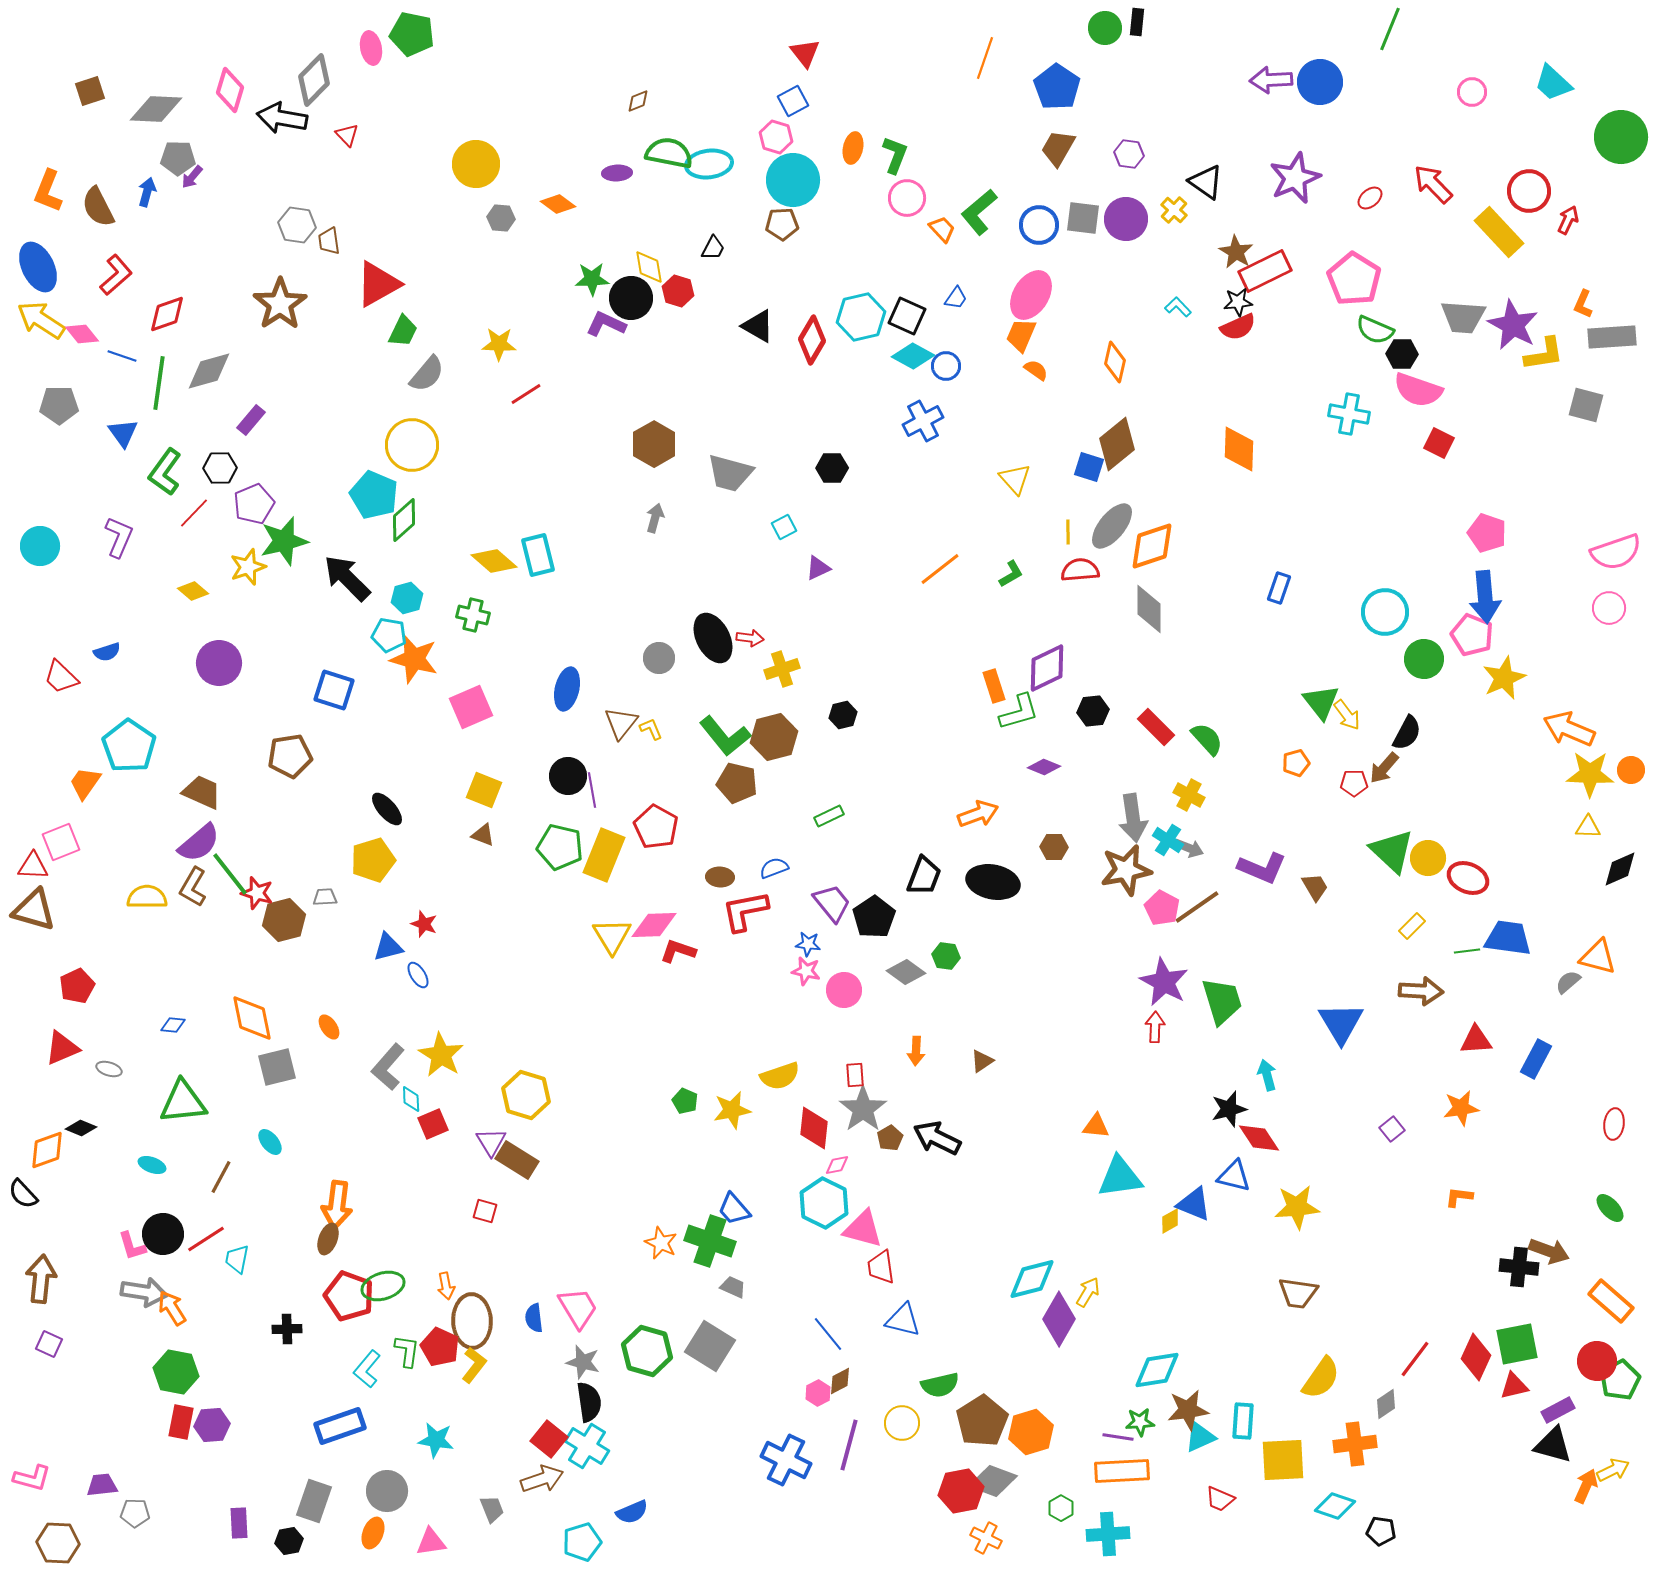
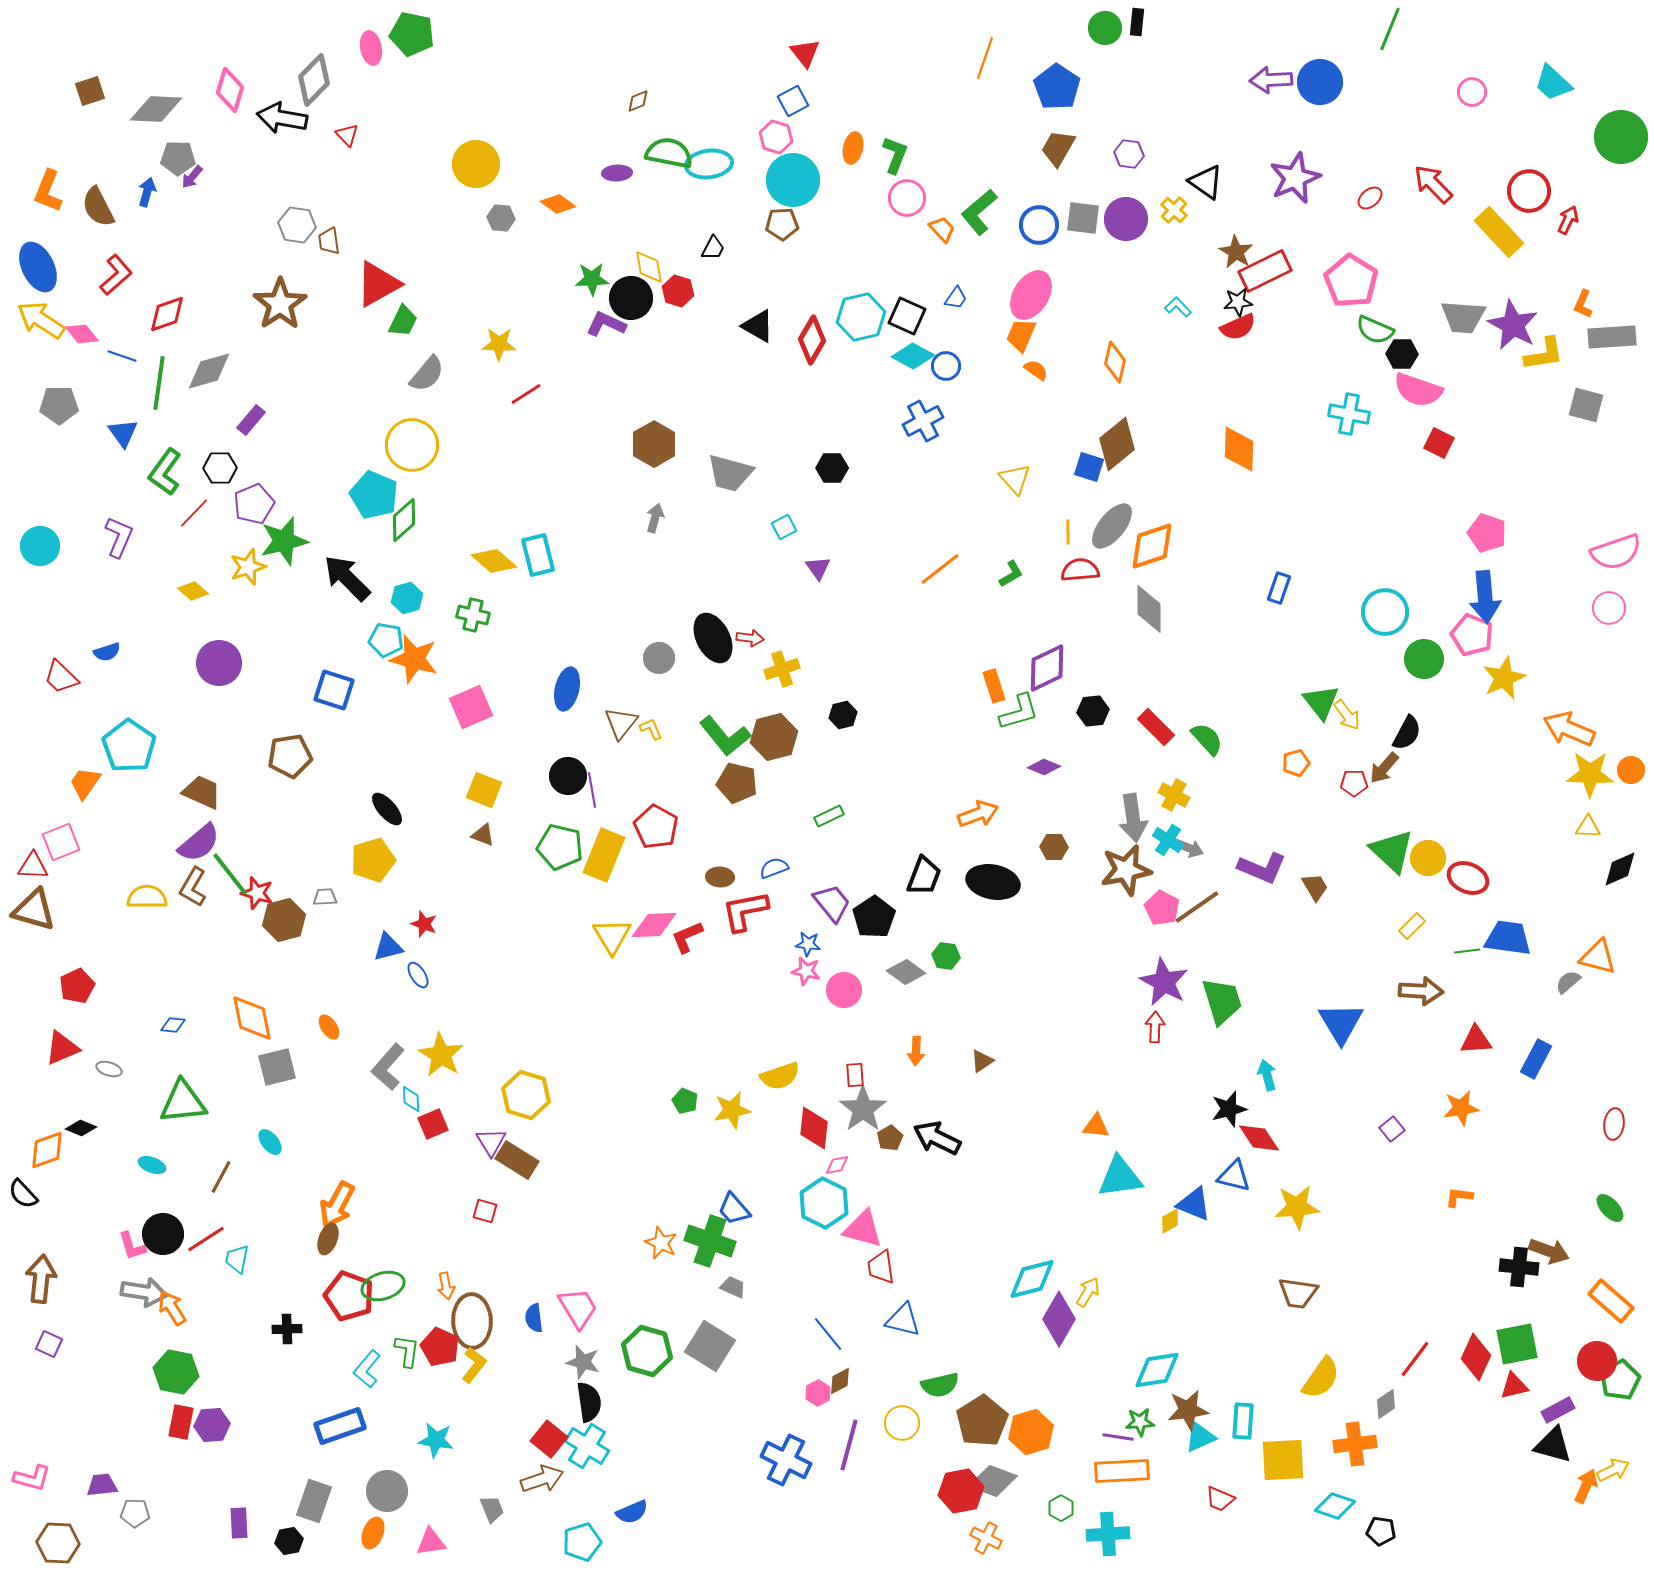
pink pentagon at (1354, 279): moved 3 px left, 2 px down
green trapezoid at (403, 331): moved 10 px up
purple triangle at (818, 568): rotated 40 degrees counterclockwise
cyan pentagon at (389, 635): moved 3 px left, 5 px down
yellow cross at (1189, 795): moved 15 px left
red L-shape at (678, 951): moved 9 px right, 14 px up; rotated 42 degrees counterclockwise
orange arrow at (337, 1205): rotated 21 degrees clockwise
